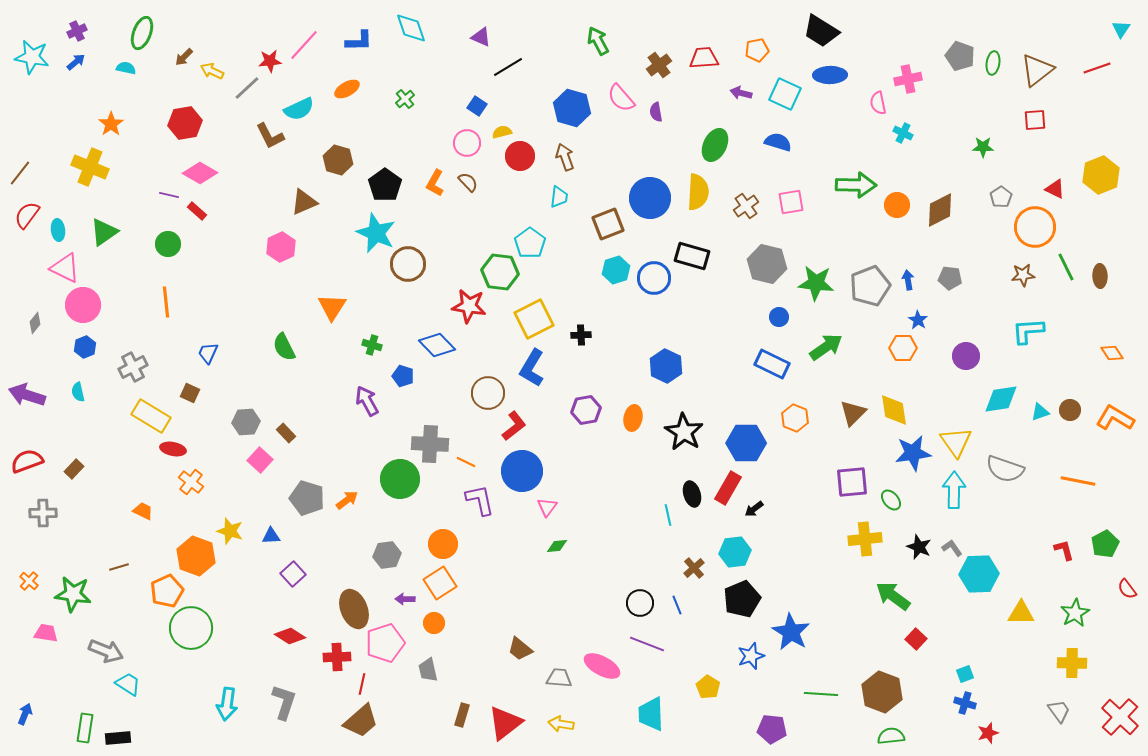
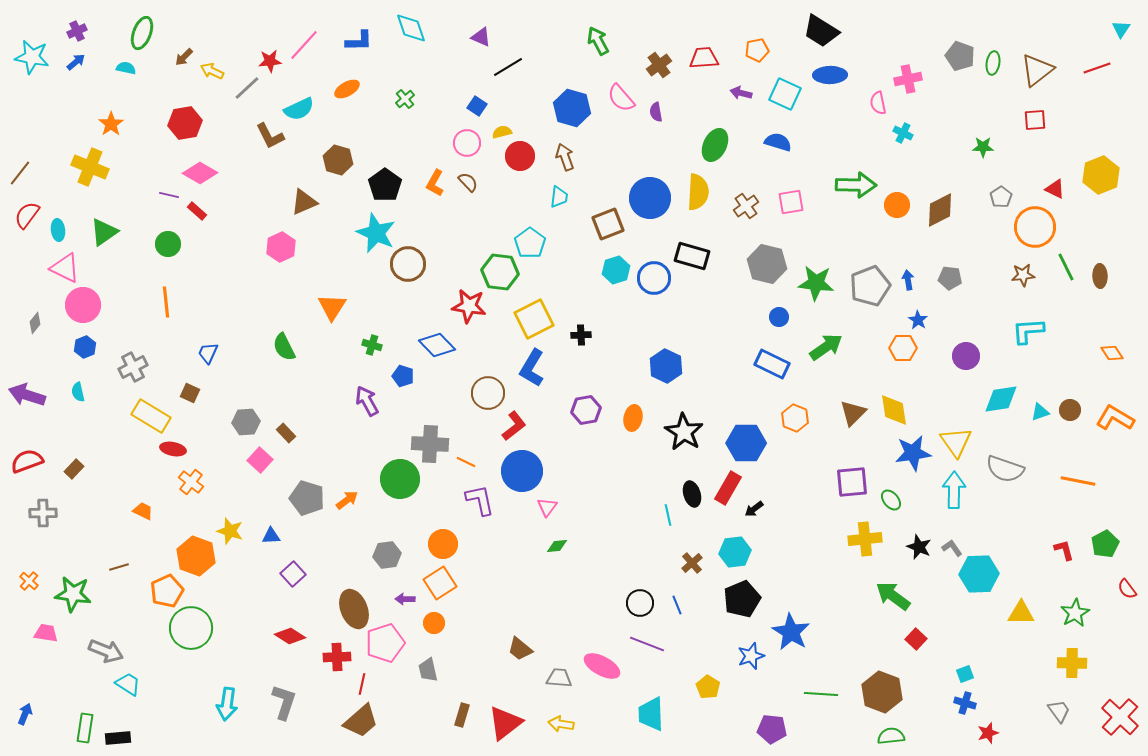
brown cross at (694, 568): moved 2 px left, 5 px up
